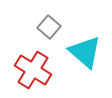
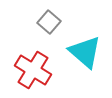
gray square: moved 5 px up
